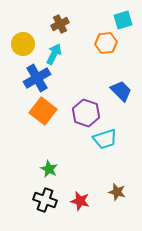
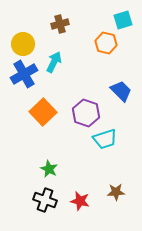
brown cross: rotated 12 degrees clockwise
orange hexagon: rotated 20 degrees clockwise
cyan arrow: moved 8 px down
blue cross: moved 13 px left, 4 px up
orange square: moved 1 px down; rotated 8 degrees clockwise
brown star: moved 1 px left; rotated 18 degrees counterclockwise
